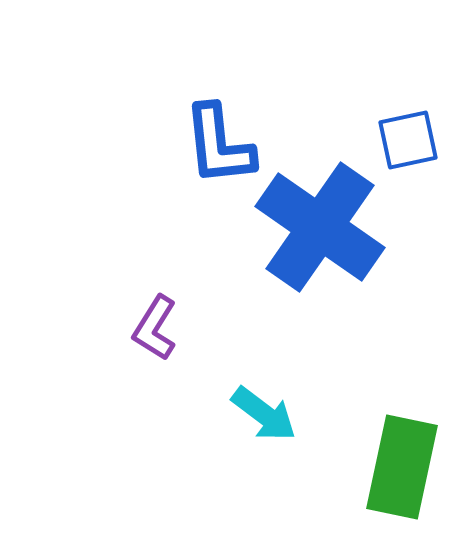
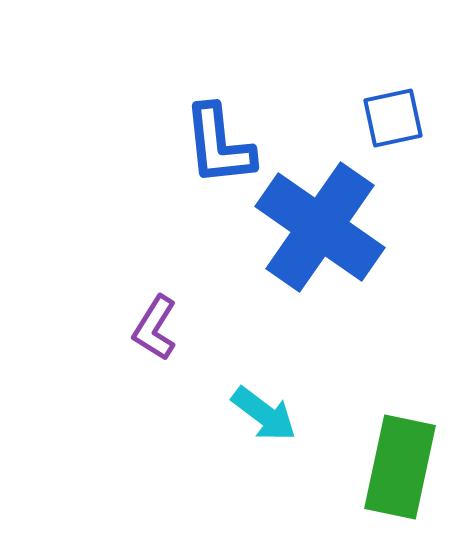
blue square: moved 15 px left, 22 px up
green rectangle: moved 2 px left
